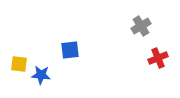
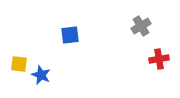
blue square: moved 15 px up
red cross: moved 1 px right, 1 px down; rotated 12 degrees clockwise
blue star: rotated 18 degrees clockwise
